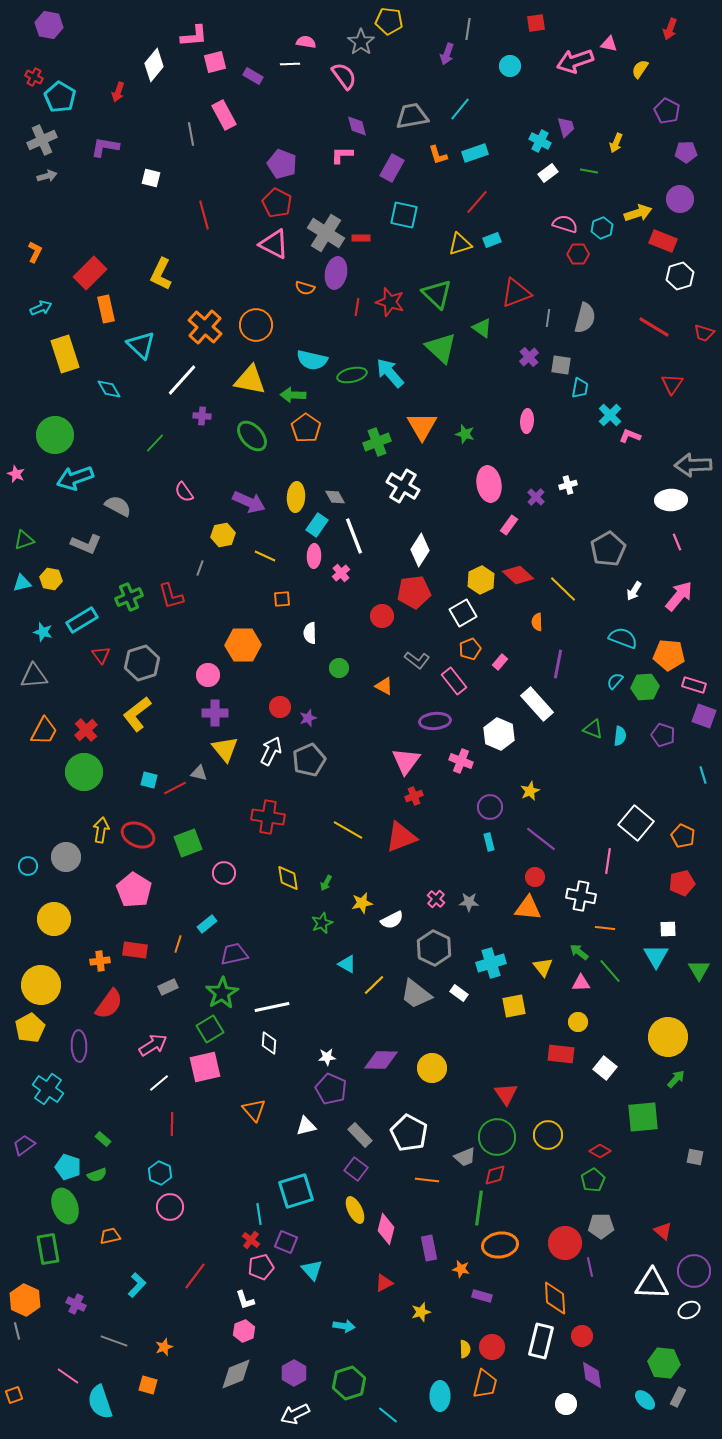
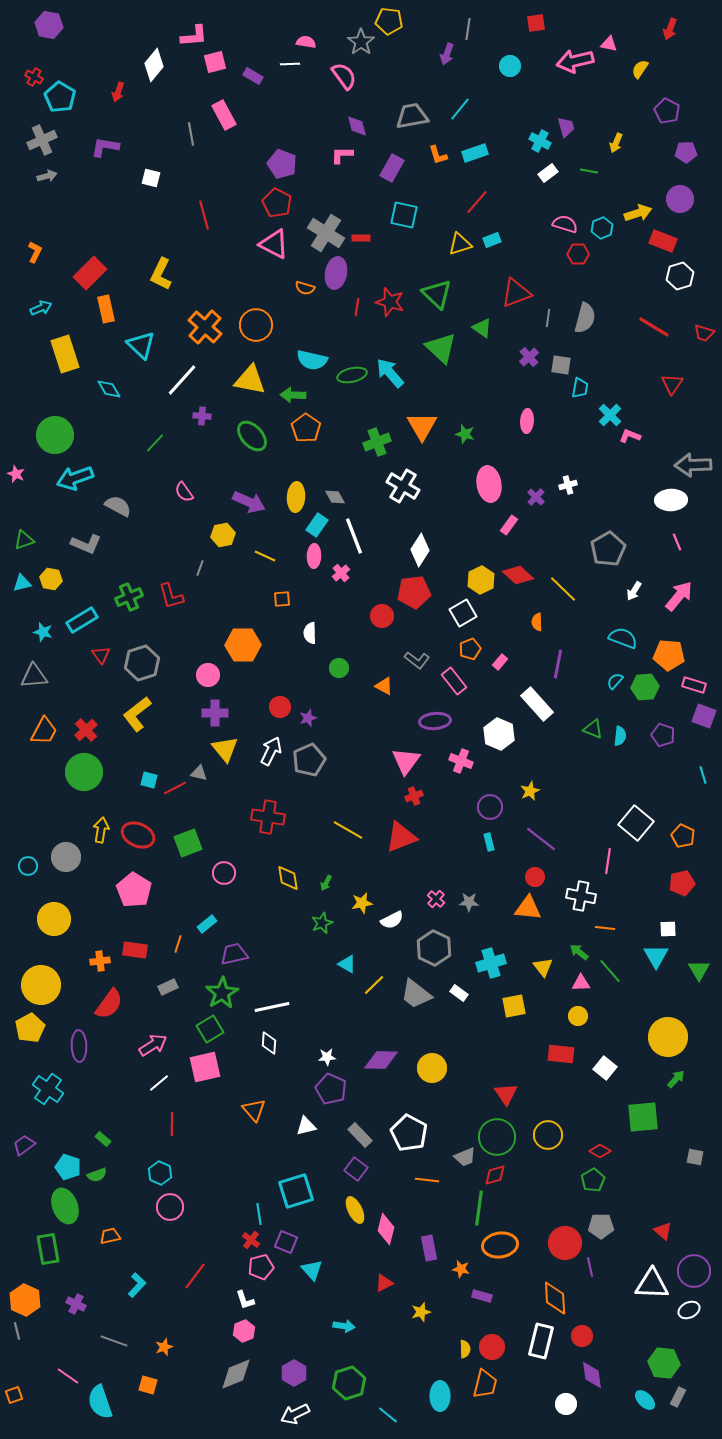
pink arrow at (575, 61): rotated 6 degrees clockwise
yellow circle at (578, 1022): moved 6 px up
